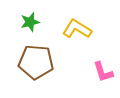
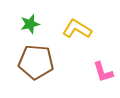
green star: moved 2 px down
